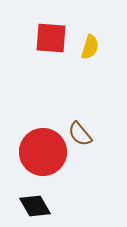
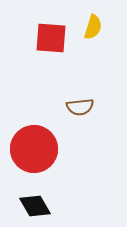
yellow semicircle: moved 3 px right, 20 px up
brown semicircle: moved 27 px up; rotated 56 degrees counterclockwise
red circle: moved 9 px left, 3 px up
